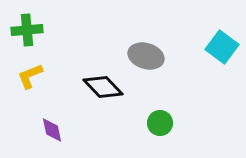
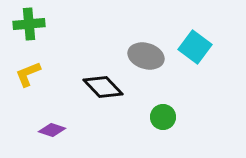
green cross: moved 2 px right, 6 px up
cyan square: moved 27 px left
yellow L-shape: moved 2 px left, 2 px up
green circle: moved 3 px right, 6 px up
purple diamond: rotated 60 degrees counterclockwise
